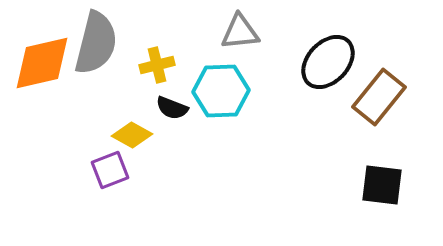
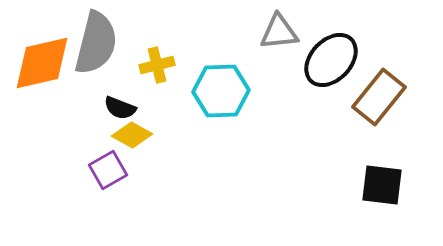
gray triangle: moved 39 px right
black ellipse: moved 3 px right, 2 px up
black semicircle: moved 52 px left
purple square: moved 2 px left; rotated 9 degrees counterclockwise
